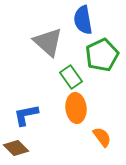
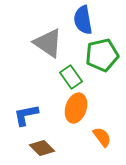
gray triangle: moved 1 px down; rotated 8 degrees counterclockwise
green pentagon: rotated 12 degrees clockwise
orange ellipse: rotated 24 degrees clockwise
brown diamond: moved 26 px right
